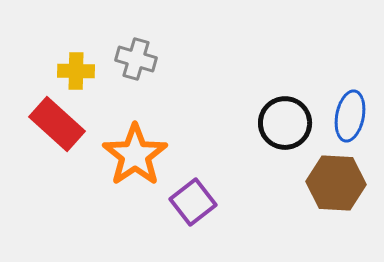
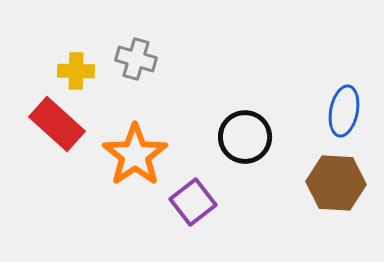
blue ellipse: moved 6 px left, 5 px up
black circle: moved 40 px left, 14 px down
